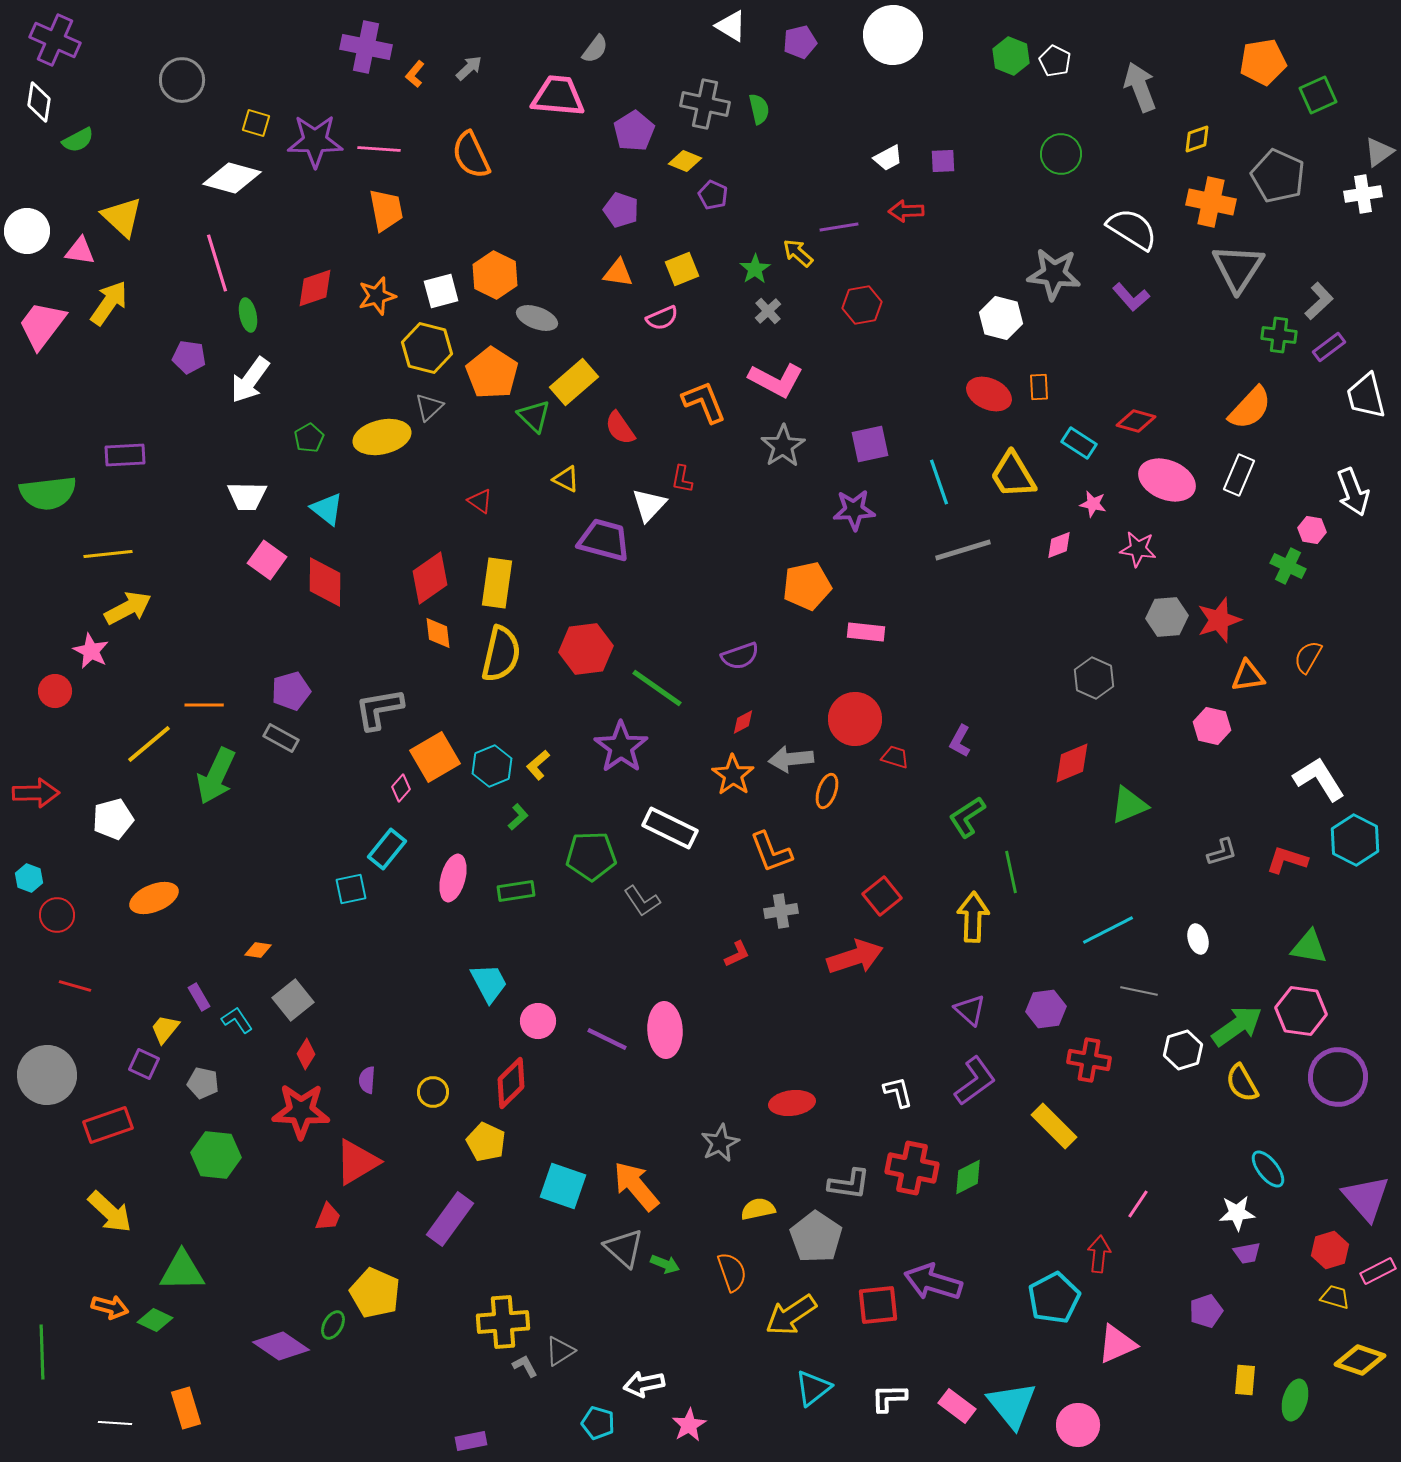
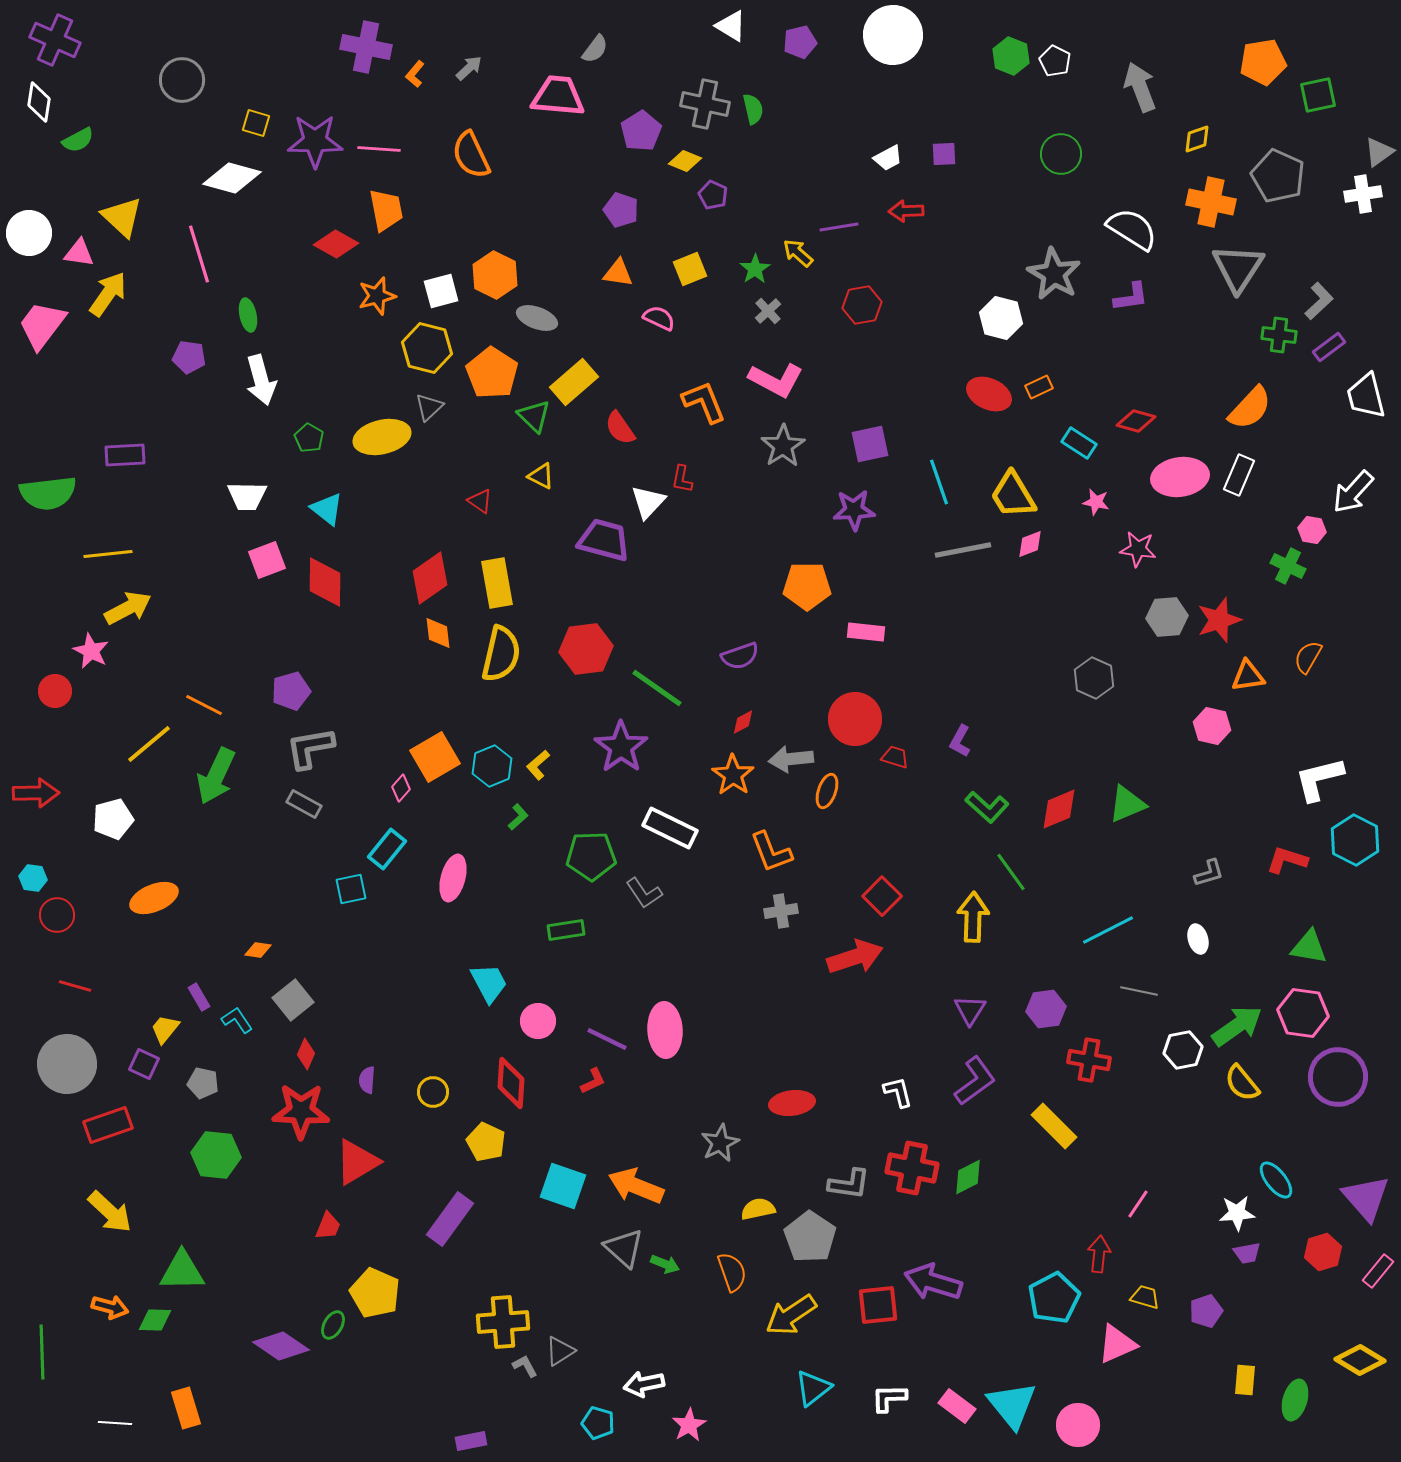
green square at (1318, 95): rotated 12 degrees clockwise
green semicircle at (759, 109): moved 6 px left
purple pentagon at (634, 131): moved 7 px right
purple square at (943, 161): moved 1 px right, 7 px up
white circle at (27, 231): moved 2 px right, 2 px down
pink triangle at (80, 251): moved 1 px left, 2 px down
pink line at (217, 263): moved 18 px left, 9 px up
yellow square at (682, 269): moved 8 px right
gray star at (1054, 274): rotated 24 degrees clockwise
red diamond at (315, 288): moved 21 px right, 44 px up; rotated 48 degrees clockwise
purple L-shape at (1131, 297): rotated 57 degrees counterclockwise
yellow arrow at (109, 303): moved 1 px left, 9 px up
pink semicircle at (662, 318): moved 3 px left; rotated 132 degrees counterclockwise
white arrow at (250, 380): moved 11 px right; rotated 51 degrees counterclockwise
orange rectangle at (1039, 387): rotated 68 degrees clockwise
green pentagon at (309, 438): rotated 12 degrees counterclockwise
yellow trapezoid at (1013, 475): moved 20 px down
yellow triangle at (566, 479): moved 25 px left, 3 px up
pink ellipse at (1167, 480): moved 13 px right, 3 px up; rotated 30 degrees counterclockwise
white arrow at (1353, 492): rotated 63 degrees clockwise
pink star at (1093, 504): moved 3 px right, 2 px up
white triangle at (649, 505): moved 1 px left, 3 px up
pink diamond at (1059, 545): moved 29 px left, 1 px up
gray line at (963, 550): rotated 6 degrees clockwise
pink square at (267, 560): rotated 33 degrees clockwise
yellow rectangle at (497, 583): rotated 18 degrees counterclockwise
orange pentagon at (807, 586): rotated 12 degrees clockwise
orange line at (204, 705): rotated 27 degrees clockwise
gray L-shape at (379, 709): moved 69 px left, 39 px down
gray rectangle at (281, 738): moved 23 px right, 66 px down
red diamond at (1072, 763): moved 13 px left, 46 px down
white L-shape at (1319, 779): rotated 72 degrees counterclockwise
green triangle at (1129, 805): moved 2 px left, 1 px up
green L-shape at (967, 817): moved 20 px right, 10 px up; rotated 105 degrees counterclockwise
gray L-shape at (1222, 852): moved 13 px left, 21 px down
green line at (1011, 872): rotated 24 degrees counterclockwise
cyan hexagon at (29, 878): moved 4 px right; rotated 12 degrees counterclockwise
green rectangle at (516, 891): moved 50 px right, 39 px down
red square at (882, 896): rotated 6 degrees counterclockwise
gray L-shape at (642, 901): moved 2 px right, 8 px up
red L-shape at (737, 954): moved 144 px left, 127 px down
purple triangle at (970, 1010): rotated 20 degrees clockwise
pink hexagon at (1301, 1011): moved 2 px right, 2 px down
white hexagon at (1183, 1050): rotated 6 degrees clockwise
red diamond at (306, 1054): rotated 8 degrees counterclockwise
gray circle at (47, 1075): moved 20 px right, 11 px up
red diamond at (511, 1083): rotated 42 degrees counterclockwise
yellow semicircle at (1242, 1083): rotated 9 degrees counterclockwise
cyan ellipse at (1268, 1169): moved 8 px right, 11 px down
orange arrow at (636, 1186): rotated 28 degrees counterclockwise
red trapezoid at (328, 1217): moved 9 px down
gray pentagon at (816, 1237): moved 6 px left
red hexagon at (1330, 1250): moved 7 px left, 2 px down
pink rectangle at (1378, 1271): rotated 24 degrees counterclockwise
yellow trapezoid at (1335, 1297): moved 190 px left
green diamond at (155, 1320): rotated 24 degrees counterclockwise
yellow diamond at (1360, 1360): rotated 12 degrees clockwise
